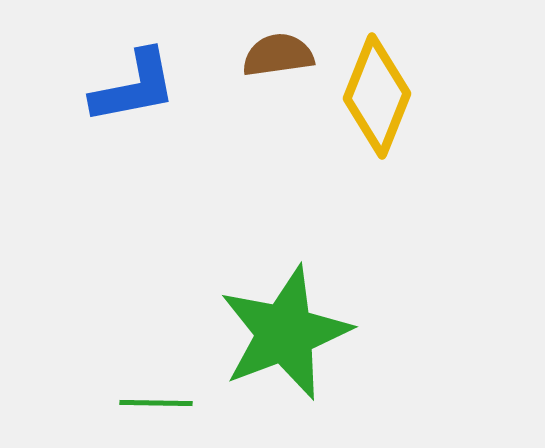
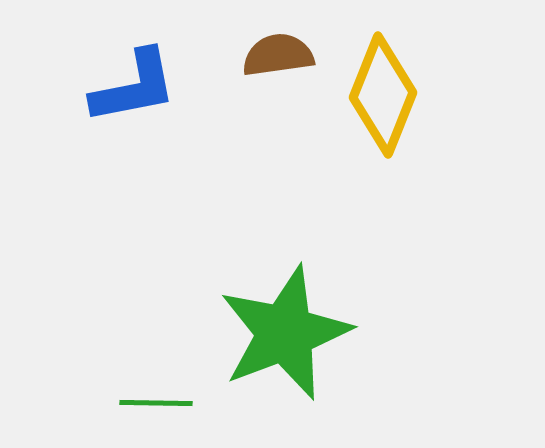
yellow diamond: moved 6 px right, 1 px up
